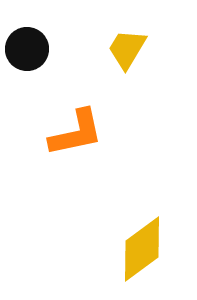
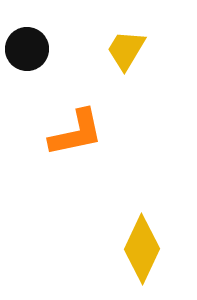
yellow trapezoid: moved 1 px left, 1 px down
yellow diamond: rotated 28 degrees counterclockwise
